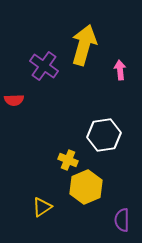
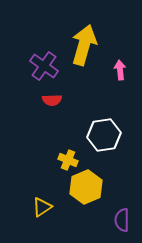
red semicircle: moved 38 px right
